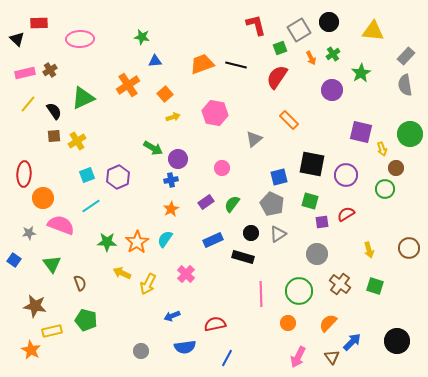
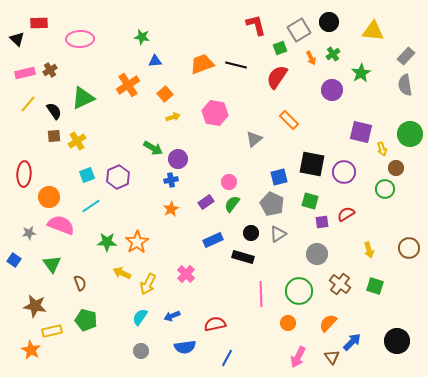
pink circle at (222, 168): moved 7 px right, 14 px down
purple circle at (346, 175): moved 2 px left, 3 px up
orange circle at (43, 198): moved 6 px right, 1 px up
cyan semicircle at (165, 239): moved 25 px left, 78 px down
